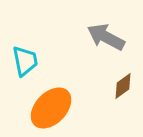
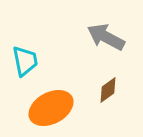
brown diamond: moved 15 px left, 4 px down
orange ellipse: rotated 18 degrees clockwise
